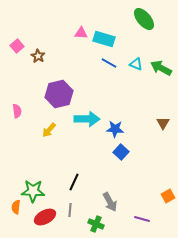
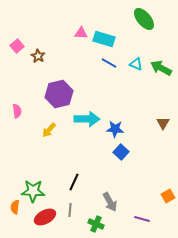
orange semicircle: moved 1 px left
